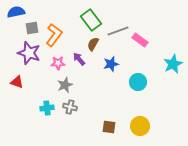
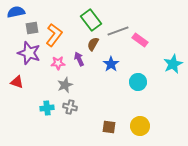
purple arrow: rotated 16 degrees clockwise
blue star: rotated 21 degrees counterclockwise
